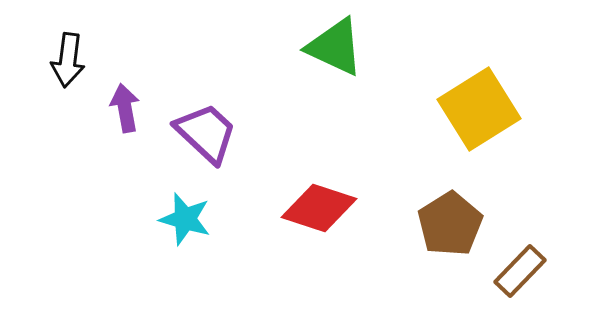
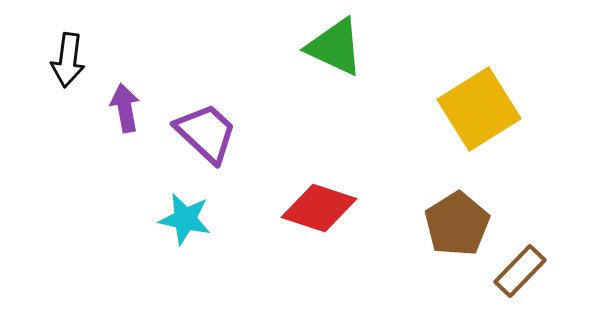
cyan star: rotated 4 degrees counterclockwise
brown pentagon: moved 7 px right
